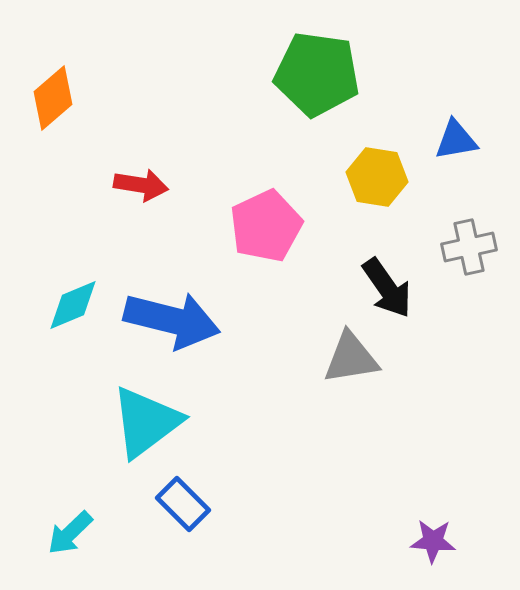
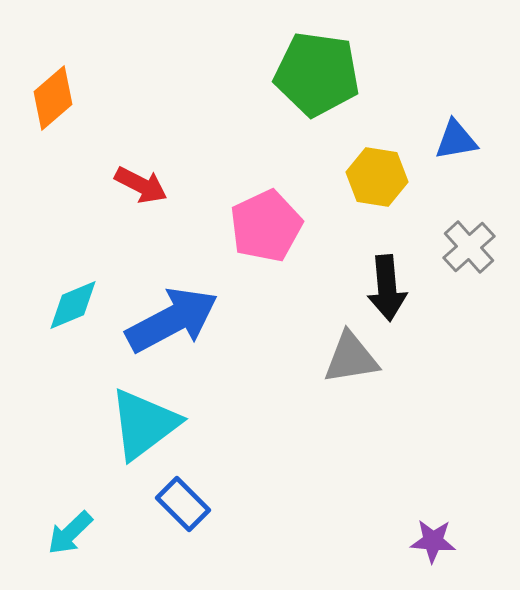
red arrow: rotated 18 degrees clockwise
gray cross: rotated 30 degrees counterclockwise
black arrow: rotated 30 degrees clockwise
blue arrow: rotated 42 degrees counterclockwise
cyan triangle: moved 2 px left, 2 px down
